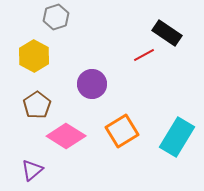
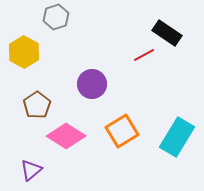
yellow hexagon: moved 10 px left, 4 px up
purple triangle: moved 1 px left
